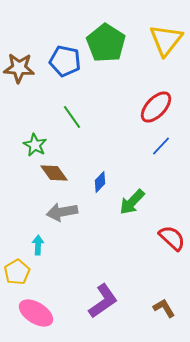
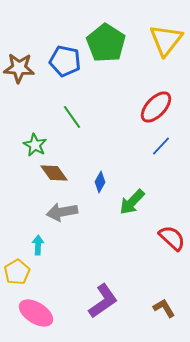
blue diamond: rotated 15 degrees counterclockwise
